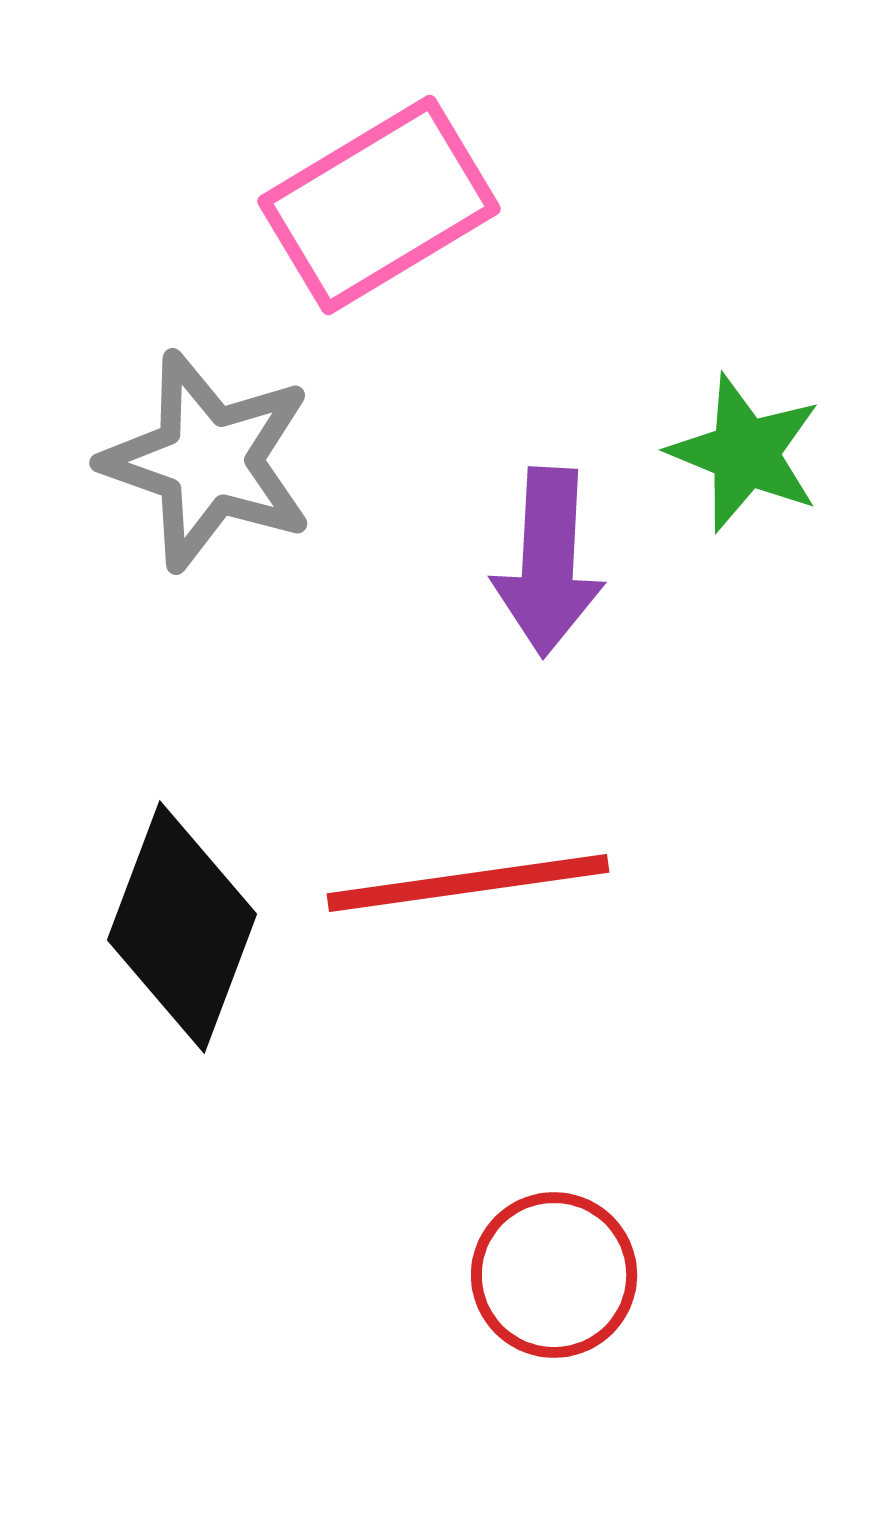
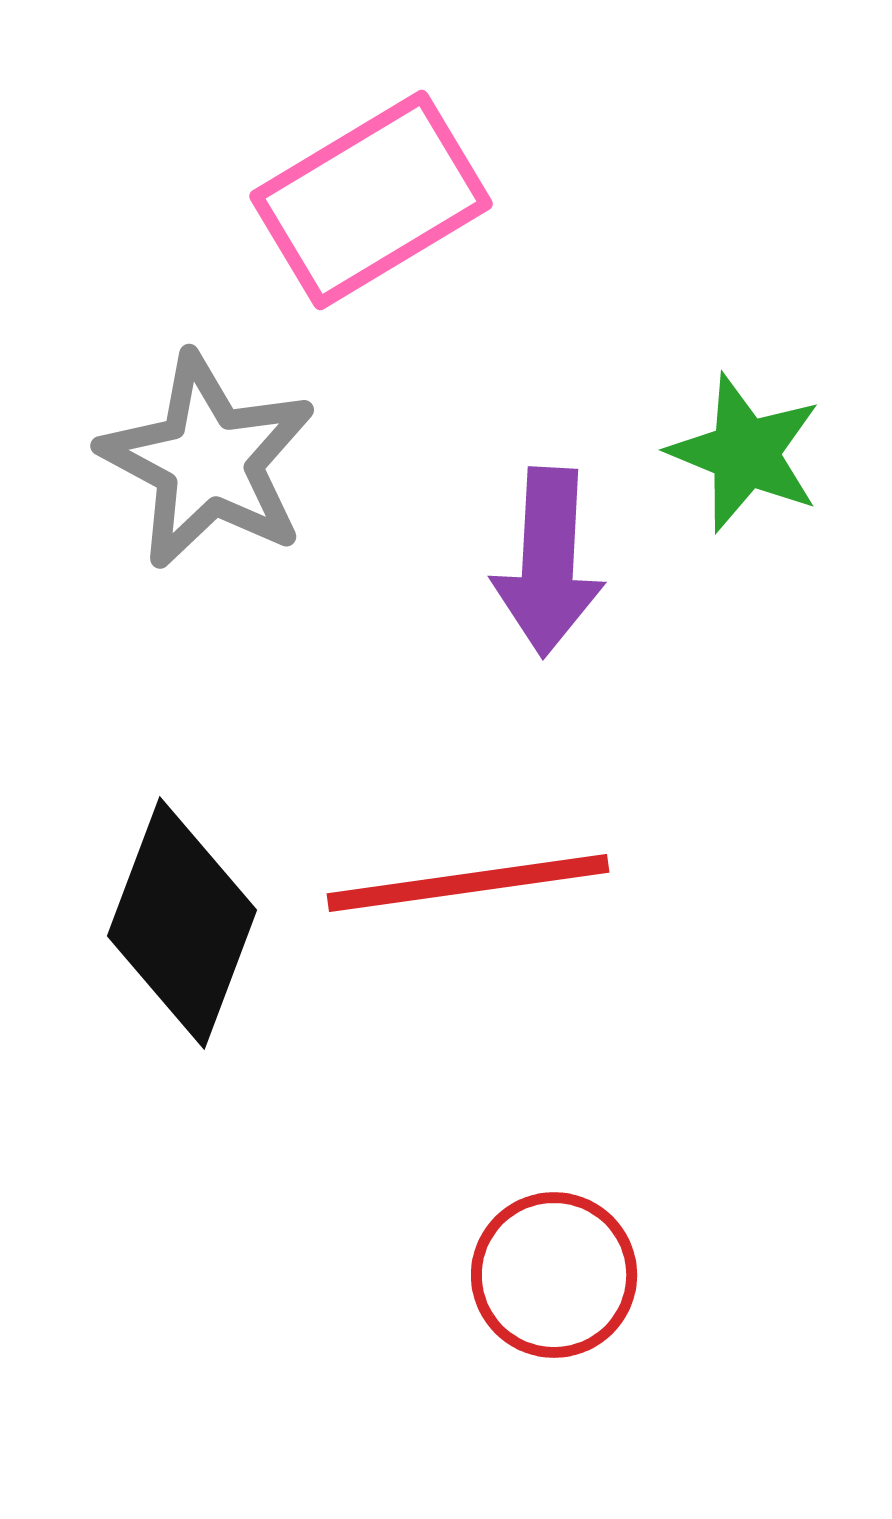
pink rectangle: moved 8 px left, 5 px up
gray star: rotated 9 degrees clockwise
black diamond: moved 4 px up
